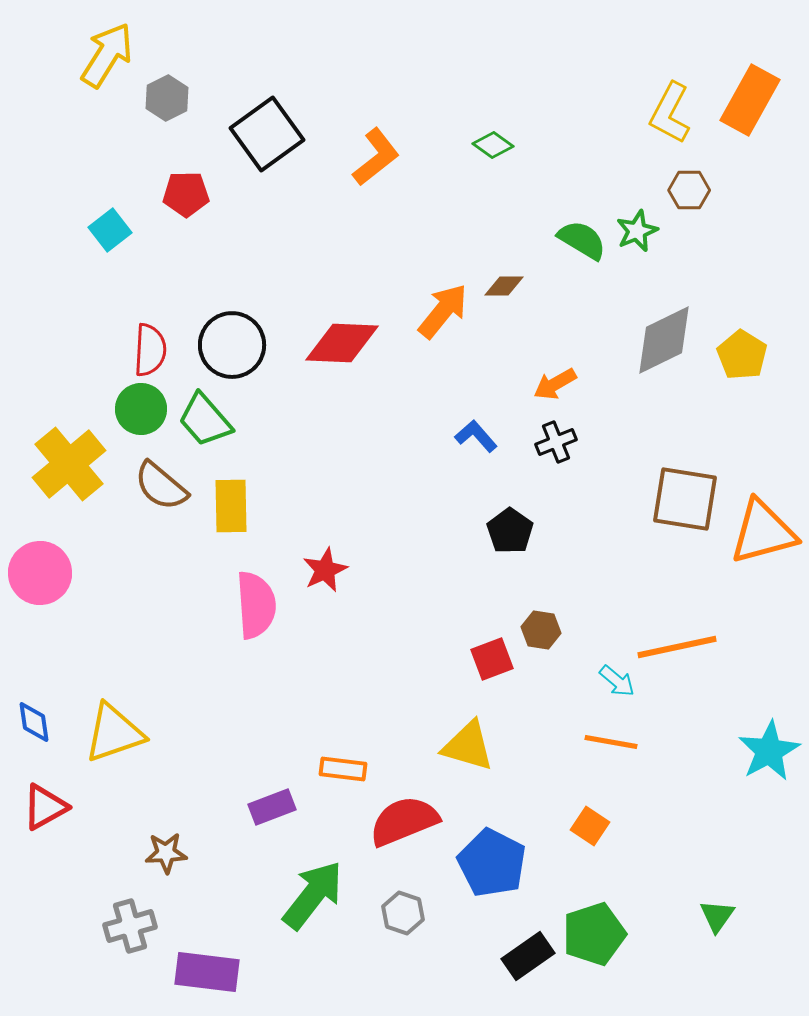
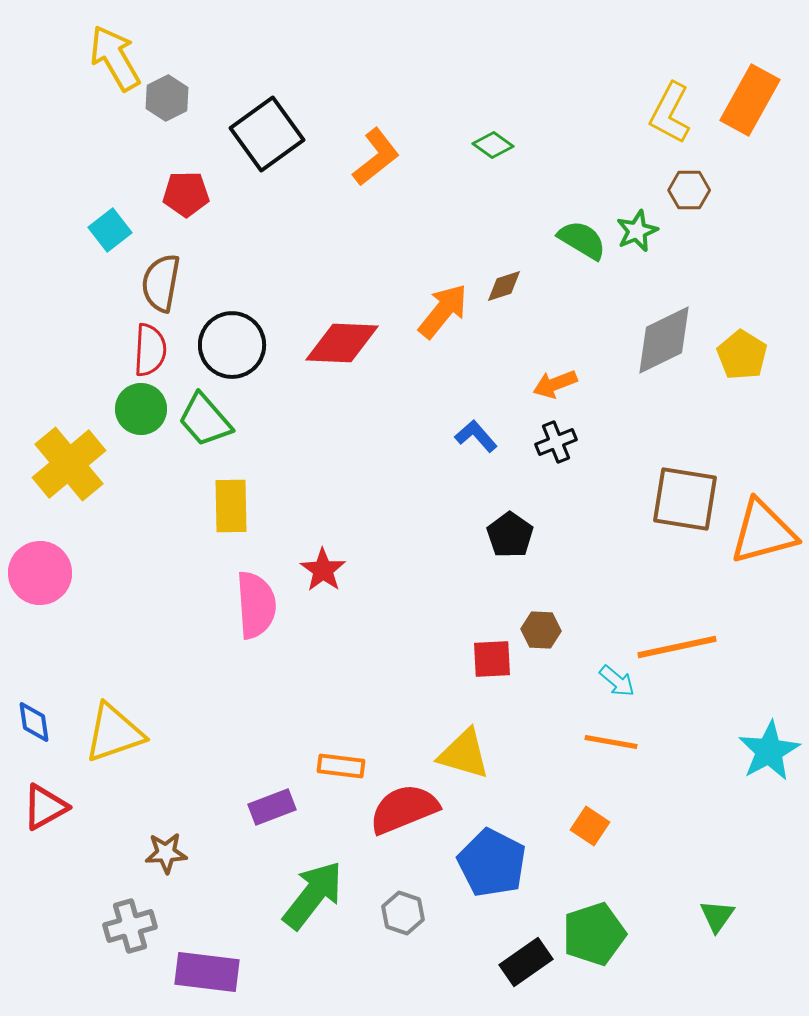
yellow arrow at (107, 55): moved 8 px right, 3 px down; rotated 62 degrees counterclockwise
brown diamond at (504, 286): rotated 18 degrees counterclockwise
orange arrow at (555, 384): rotated 9 degrees clockwise
brown semicircle at (161, 486): moved 203 px up; rotated 60 degrees clockwise
black pentagon at (510, 531): moved 4 px down
red star at (325, 570): moved 2 px left; rotated 12 degrees counterclockwise
brown hexagon at (541, 630): rotated 6 degrees counterclockwise
red square at (492, 659): rotated 18 degrees clockwise
yellow triangle at (468, 746): moved 4 px left, 8 px down
orange rectangle at (343, 769): moved 2 px left, 3 px up
red semicircle at (404, 821): moved 12 px up
black rectangle at (528, 956): moved 2 px left, 6 px down
